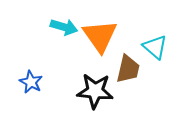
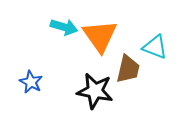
cyan triangle: rotated 20 degrees counterclockwise
black star: rotated 6 degrees clockwise
